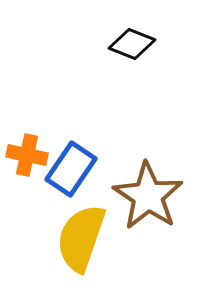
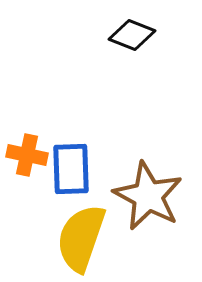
black diamond: moved 9 px up
blue rectangle: rotated 36 degrees counterclockwise
brown star: rotated 6 degrees counterclockwise
